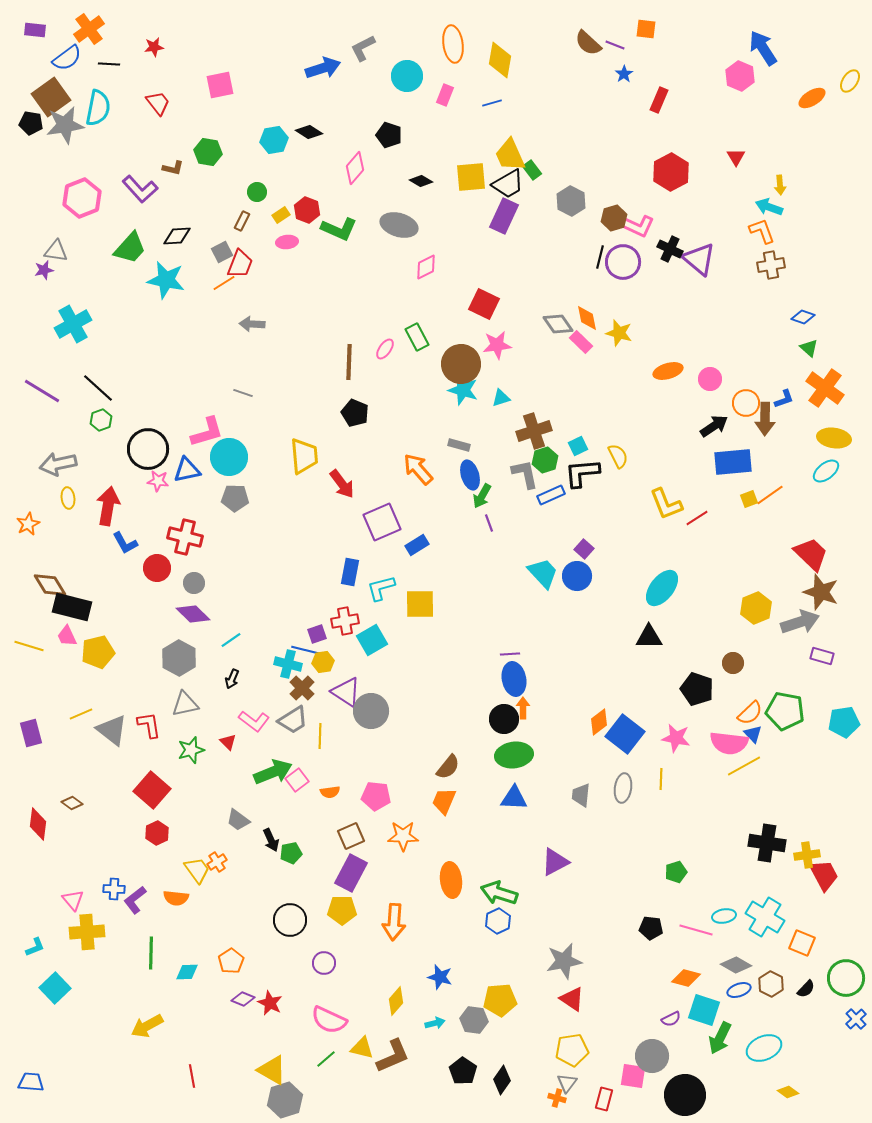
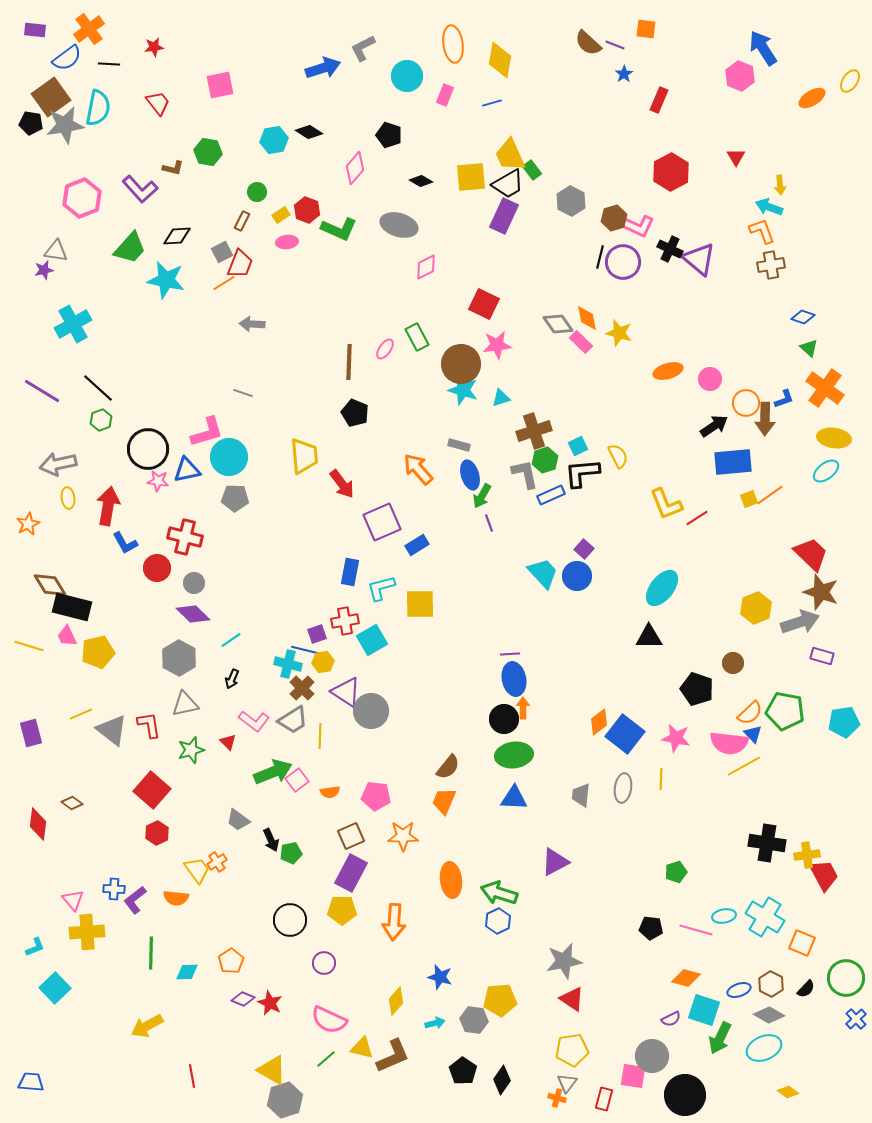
gray diamond at (736, 965): moved 33 px right, 50 px down
